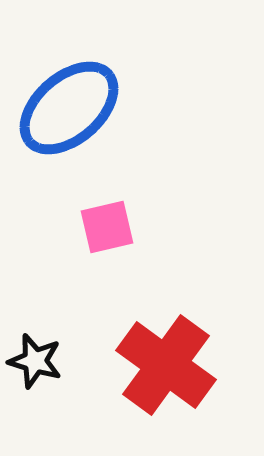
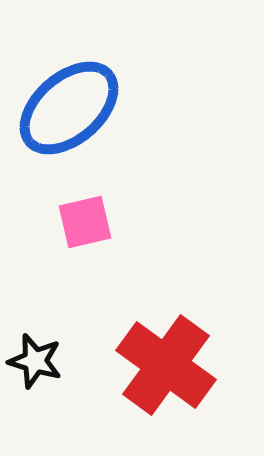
pink square: moved 22 px left, 5 px up
